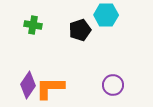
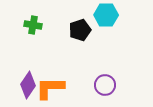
purple circle: moved 8 px left
